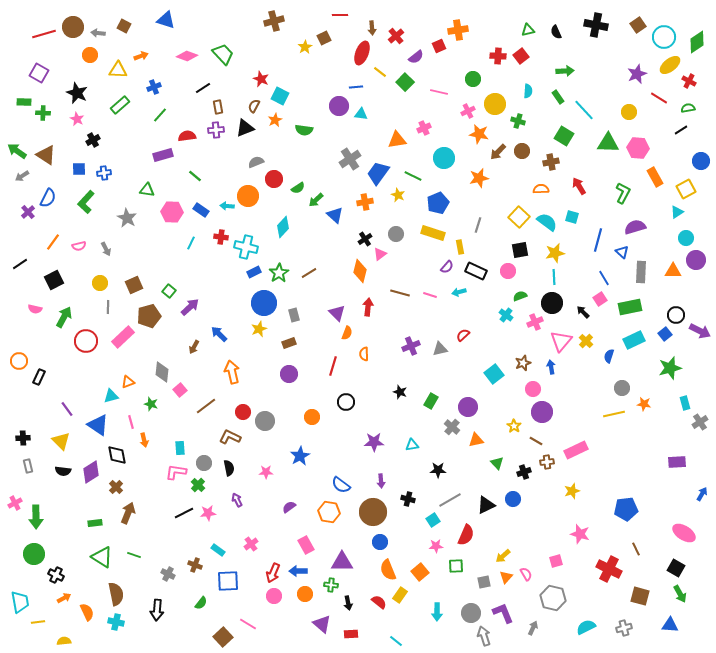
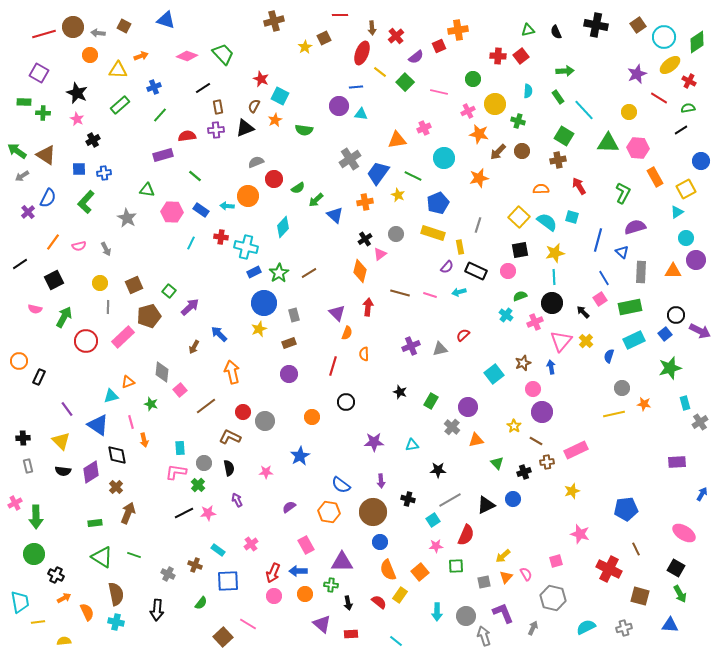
brown cross at (551, 162): moved 7 px right, 2 px up
gray circle at (471, 613): moved 5 px left, 3 px down
